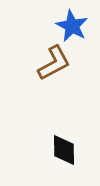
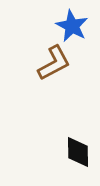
black diamond: moved 14 px right, 2 px down
